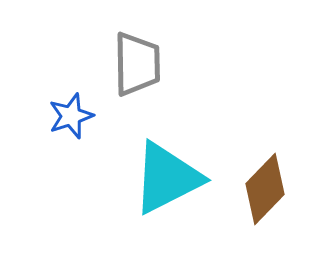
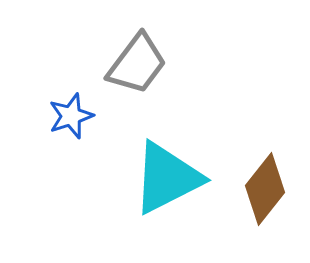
gray trapezoid: rotated 38 degrees clockwise
brown diamond: rotated 6 degrees counterclockwise
